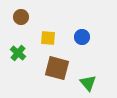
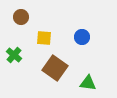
yellow square: moved 4 px left
green cross: moved 4 px left, 2 px down
brown square: moved 2 px left; rotated 20 degrees clockwise
green triangle: rotated 42 degrees counterclockwise
